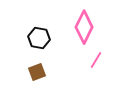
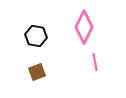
black hexagon: moved 3 px left, 2 px up
pink line: moved 1 px left, 2 px down; rotated 42 degrees counterclockwise
